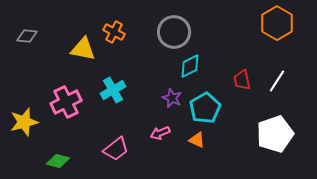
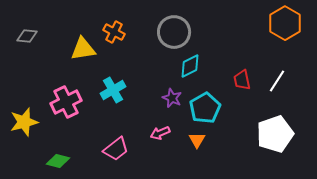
orange hexagon: moved 8 px right
yellow triangle: rotated 20 degrees counterclockwise
orange triangle: rotated 36 degrees clockwise
